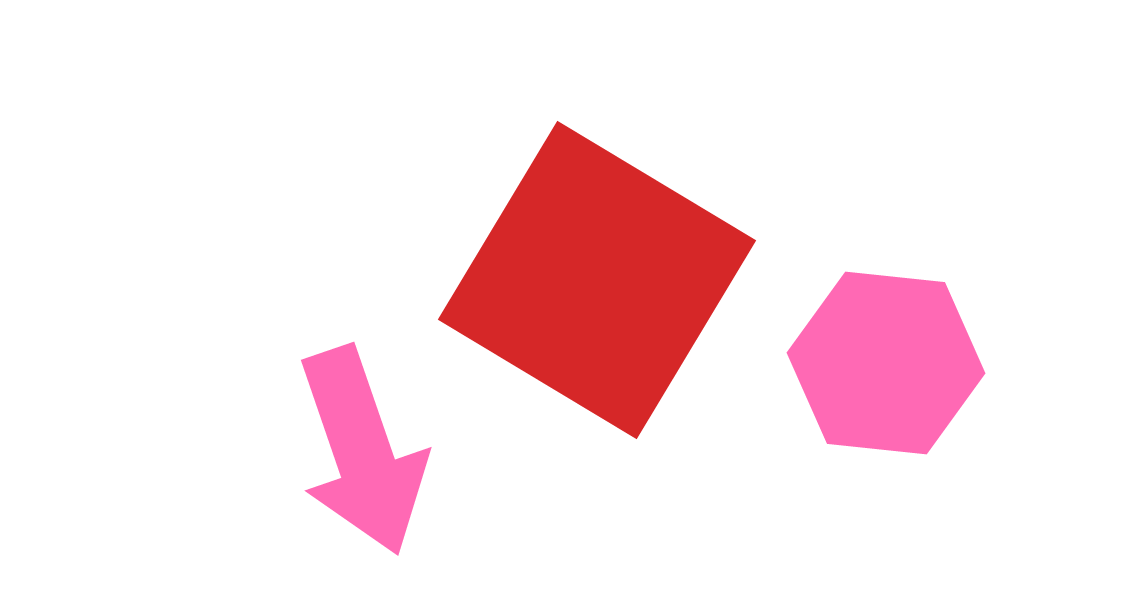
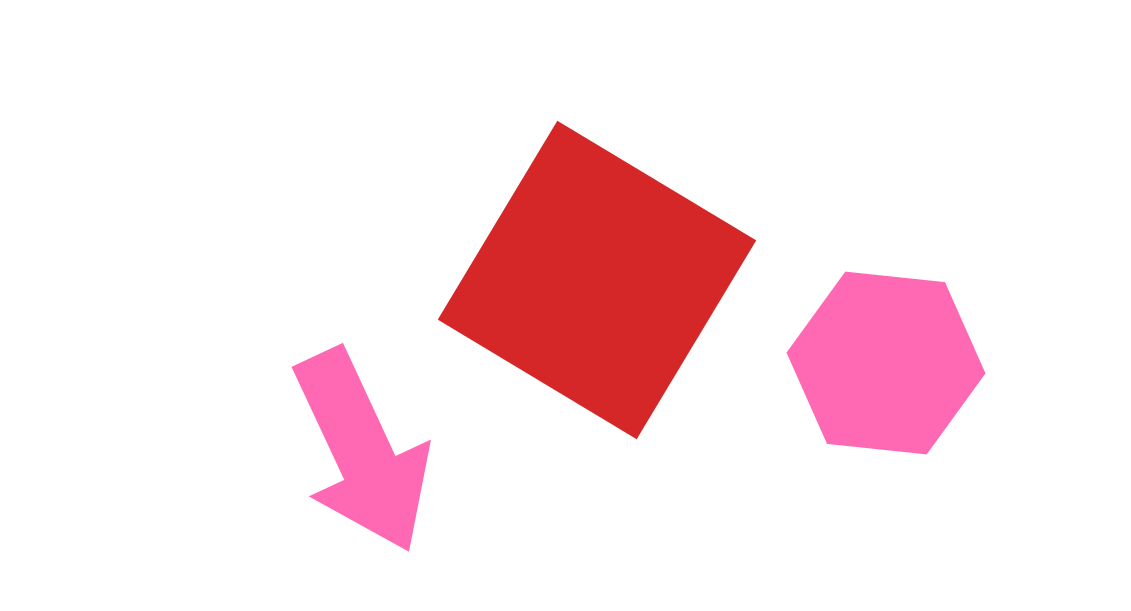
pink arrow: rotated 6 degrees counterclockwise
